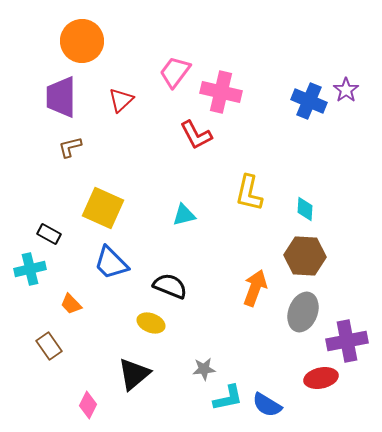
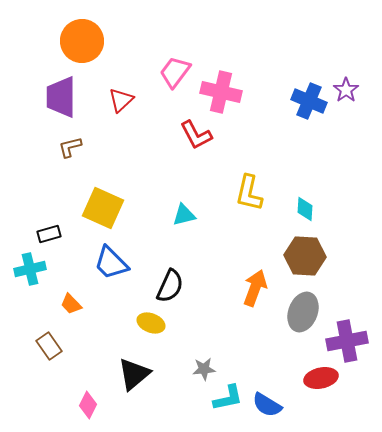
black rectangle: rotated 45 degrees counterclockwise
black semicircle: rotated 92 degrees clockwise
